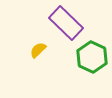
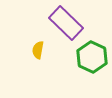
yellow semicircle: rotated 36 degrees counterclockwise
